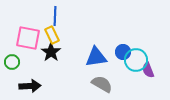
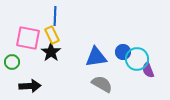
cyan circle: moved 1 px right, 1 px up
